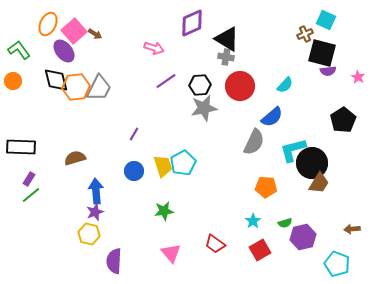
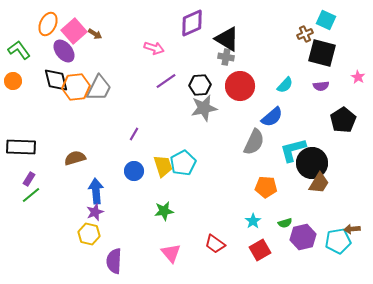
purple semicircle at (328, 71): moved 7 px left, 15 px down
cyan pentagon at (337, 264): moved 1 px right, 23 px up; rotated 30 degrees counterclockwise
